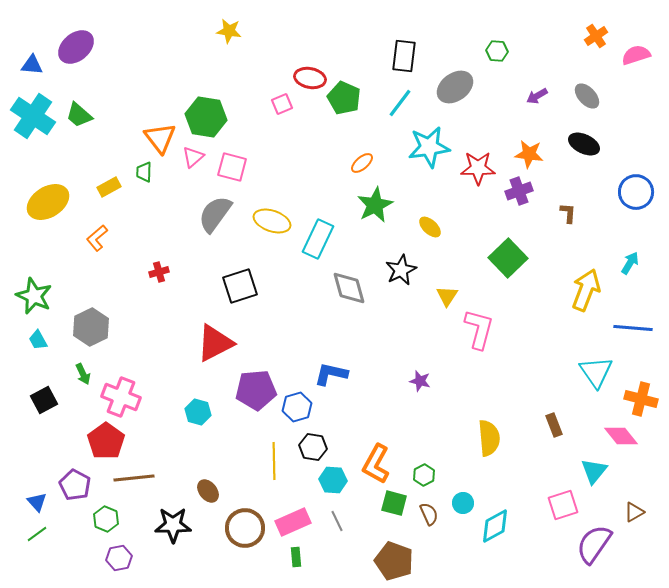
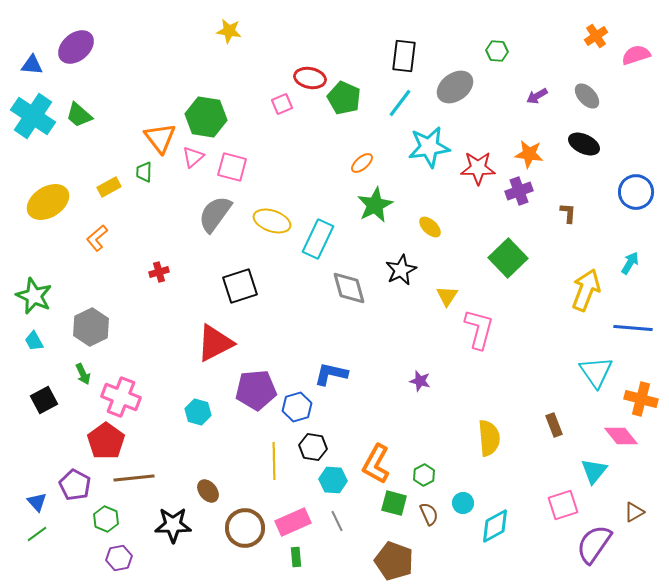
cyan trapezoid at (38, 340): moved 4 px left, 1 px down
